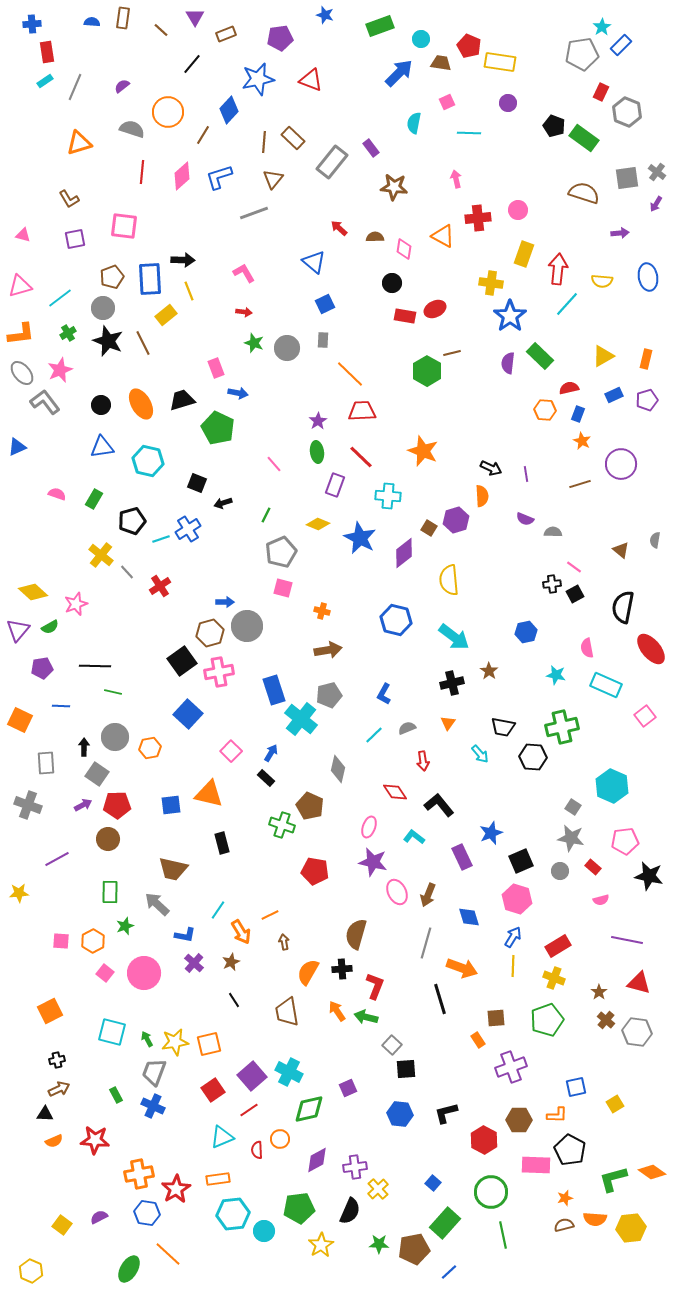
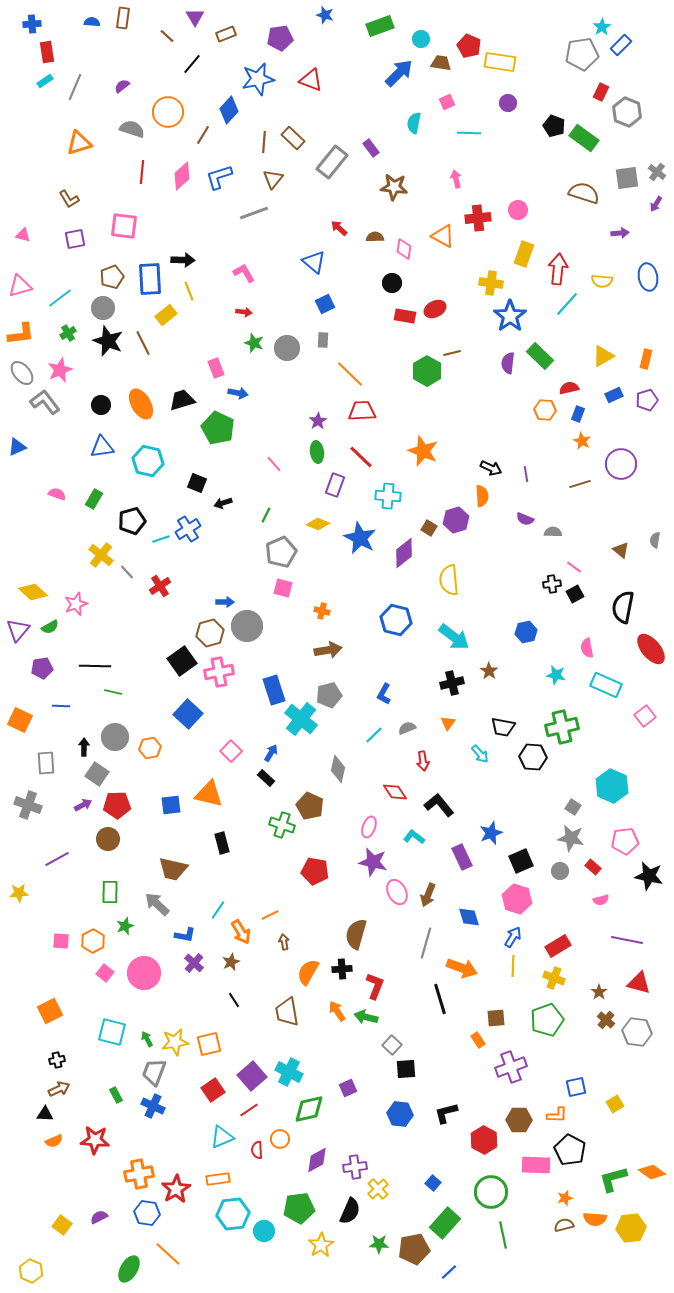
brown line at (161, 30): moved 6 px right, 6 px down
